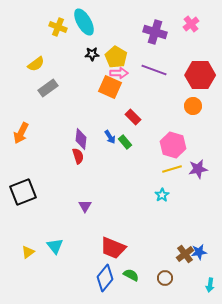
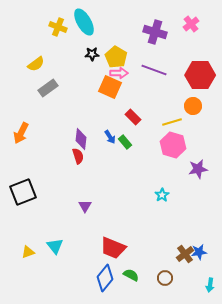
yellow line: moved 47 px up
yellow triangle: rotated 16 degrees clockwise
